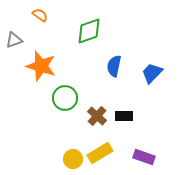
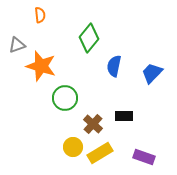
orange semicircle: rotated 49 degrees clockwise
green diamond: moved 7 px down; rotated 32 degrees counterclockwise
gray triangle: moved 3 px right, 5 px down
brown cross: moved 4 px left, 8 px down
yellow circle: moved 12 px up
